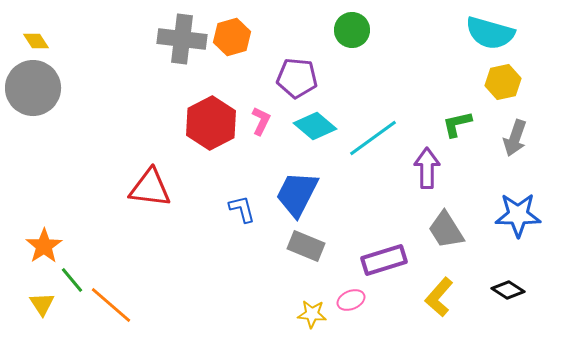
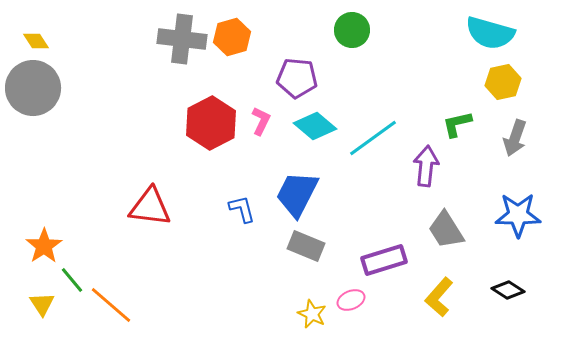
purple arrow: moved 1 px left, 2 px up; rotated 6 degrees clockwise
red triangle: moved 19 px down
yellow star: rotated 20 degrees clockwise
